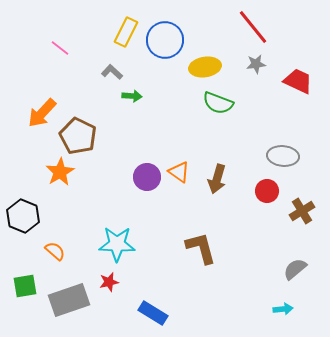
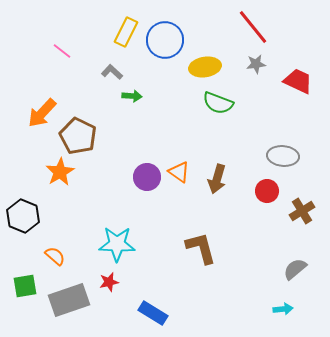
pink line: moved 2 px right, 3 px down
orange semicircle: moved 5 px down
